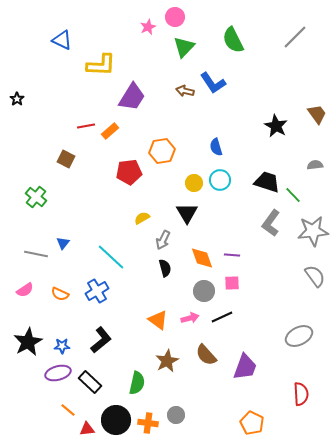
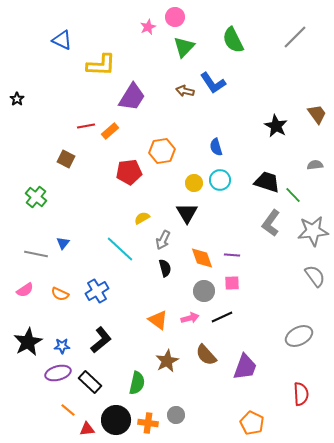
cyan line at (111, 257): moved 9 px right, 8 px up
